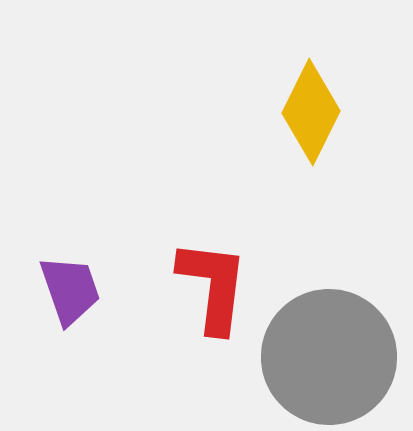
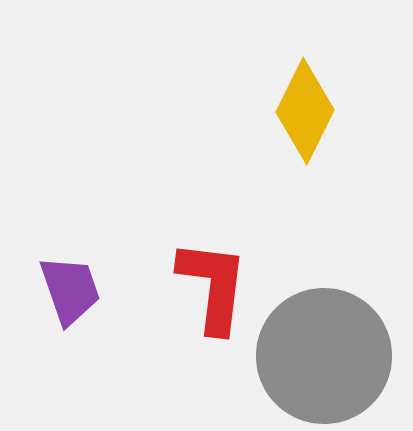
yellow diamond: moved 6 px left, 1 px up
gray circle: moved 5 px left, 1 px up
